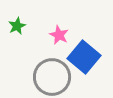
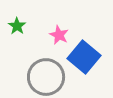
green star: rotated 12 degrees counterclockwise
gray circle: moved 6 px left
